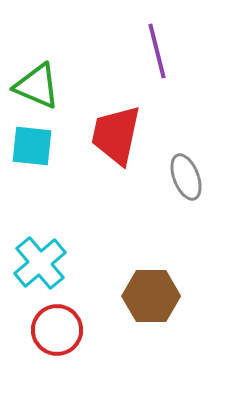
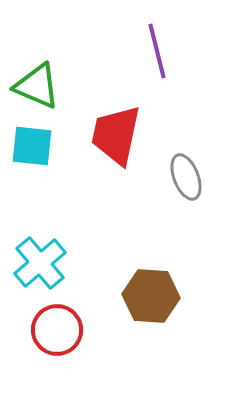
brown hexagon: rotated 4 degrees clockwise
